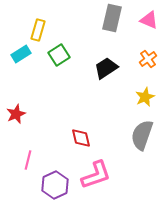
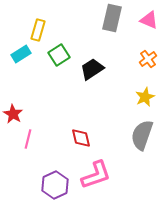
black trapezoid: moved 14 px left, 1 px down
red star: moved 3 px left; rotated 18 degrees counterclockwise
pink line: moved 21 px up
